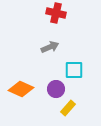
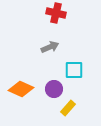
purple circle: moved 2 px left
